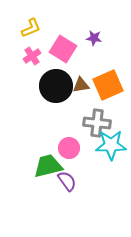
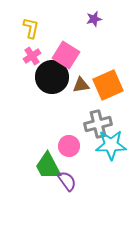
yellow L-shape: rotated 55 degrees counterclockwise
purple star: moved 19 px up; rotated 21 degrees counterclockwise
pink square: moved 3 px right, 6 px down
black circle: moved 4 px left, 9 px up
gray cross: moved 1 px right, 1 px down; rotated 20 degrees counterclockwise
pink circle: moved 2 px up
green trapezoid: rotated 104 degrees counterclockwise
